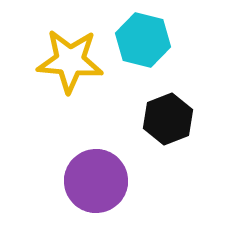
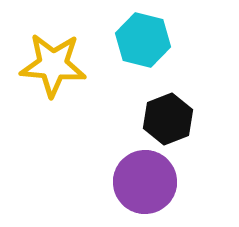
yellow star: moved 17 px left, 4 px down
purple circle: moved 49 px right, 1 px down
